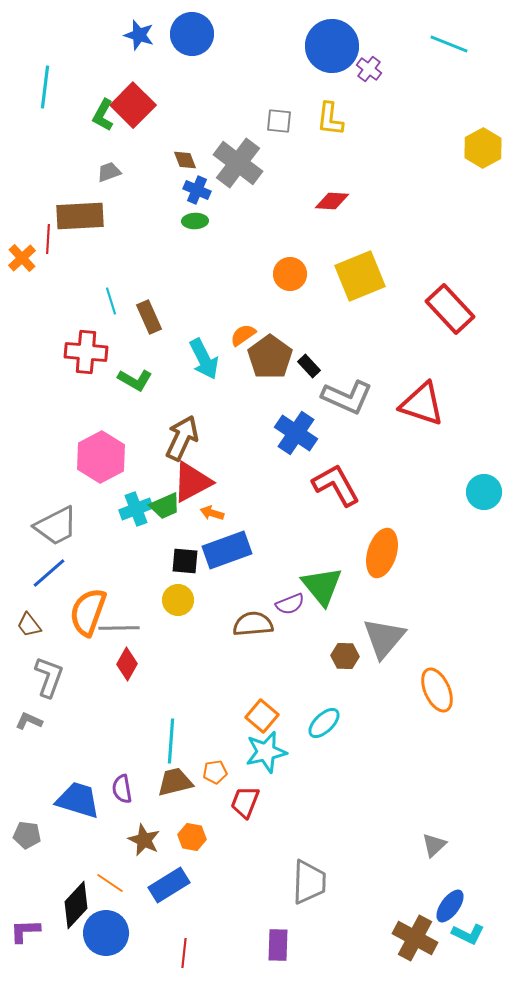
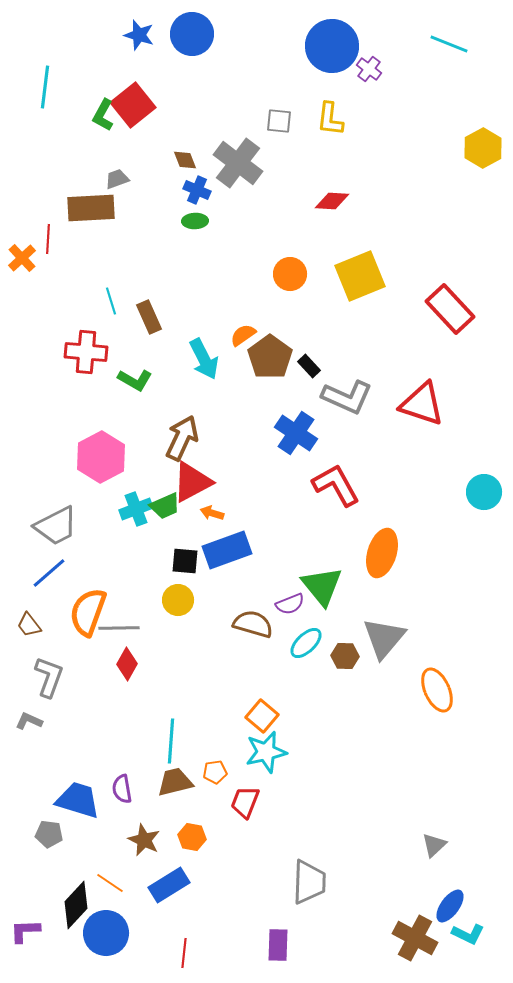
red square at (133, 105): rotated 6 degrees clockwise
gray trapezoid at (109, 172): moved 8 px right, 7 px down
brown rectangle at (80, 216): moved 11 px right, 8 px up
brown semicircle at (253, 624): rotated 21 degrees clockwise
cyan ellipse at (324, 723): moved 18 px left, 80 px up
gray pentagon at (27, 835): moved 22 px right, 1 px up
